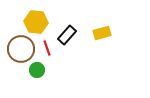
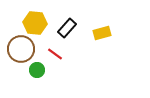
yellow hexagon: moved 1 px left, 1 px down
black rectangle: moved 7 px up
red line: moved 8 px right, 6 px down; rotated 35 degrees counterclockwise
